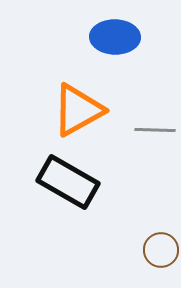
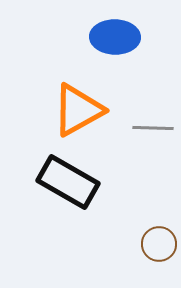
gray line: moved 2 px left, 2 px up
brown circle: moved 2 px left, 6 px up
